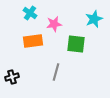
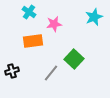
cyan cross: moved 1 px left, 1 px up
cyan star: moved 2 px up
green square: moved 2 px left, 15 px down; rotated 36 degrees clockwise
gray line: moved 5 px left, 1 px down; rotated 24 degrees clockwise
black cross: moved 6 px up
